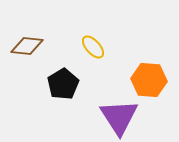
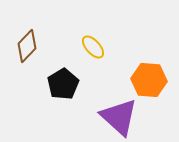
brown diamond: rotated 52 degrees counterclockwise
purple triangle: rotated 15 degrees counterclockwise
